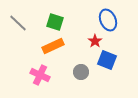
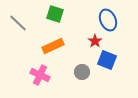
green square: moved 8 px up
gray circle: moved 1 px right
